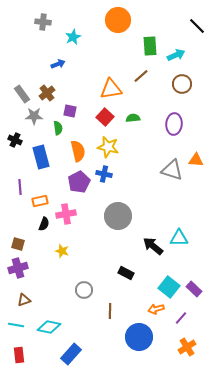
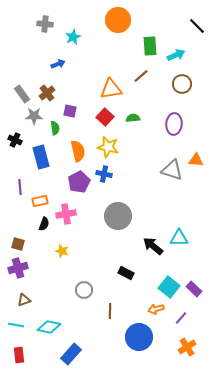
gray cross at (43, 22): moved 2 px right, 2 px down
green semicircle at (58, 128): moved 3 px left
